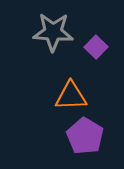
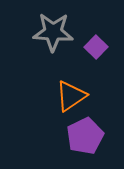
orange triangle: rotated 32 degrees counterclockwise
purple pentagon: rotated 15 degrees clockwise
